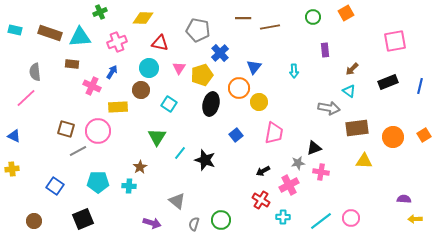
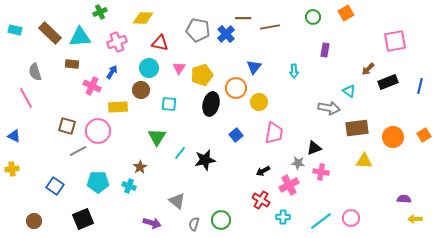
brown rectangle at (50, 33): rotated 25 degrees clockwise
purple rectangle at (325, 50): rotated 16 degrees clockwise
blue cross at (220, 53): moved 6 px right, 19 px up
brown arrow at (352, 69): moved 16 px right
gray semicircle at (35, 72): rotated 12 degrees counterclockwise
orange circle at (239, 88): moved 3 px left
pink line at (26, 98): rotated 75 degrees counterclockwise
cyan square at (169, 104): rotated 28 degrees counterclockwise
brown square at (66, 129): moved 1 px right, 3 px up
black star at (205, 160): rotated 30 degrees counterclockwise
gray star at (298, 163): rotated 16 degrees clockwise
cyan cross at (129, 186): rotated 16 degrees clockwise
